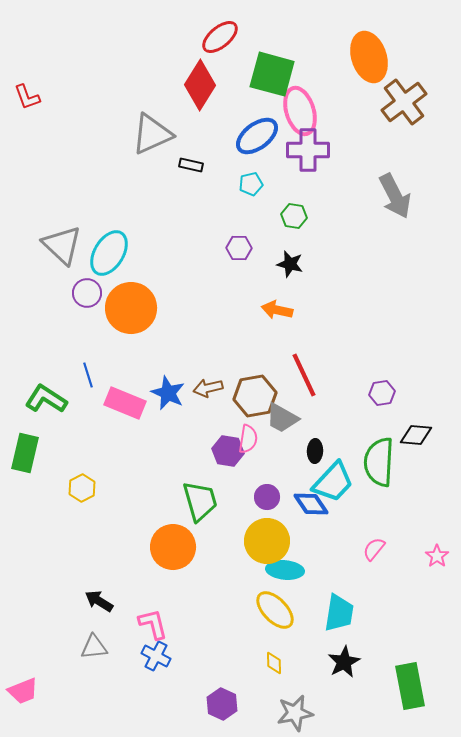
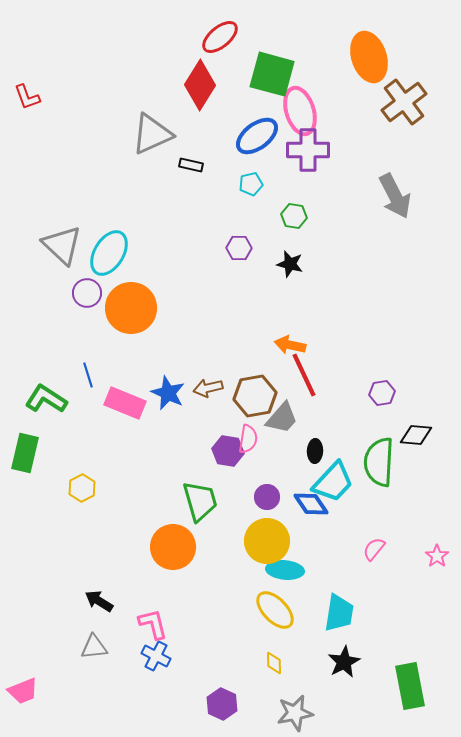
orange arrow at (277, 310): moved 13 px right, 35 px down
gray trapezoid at (282, 418): rotated 78 degrees counterclockwise
